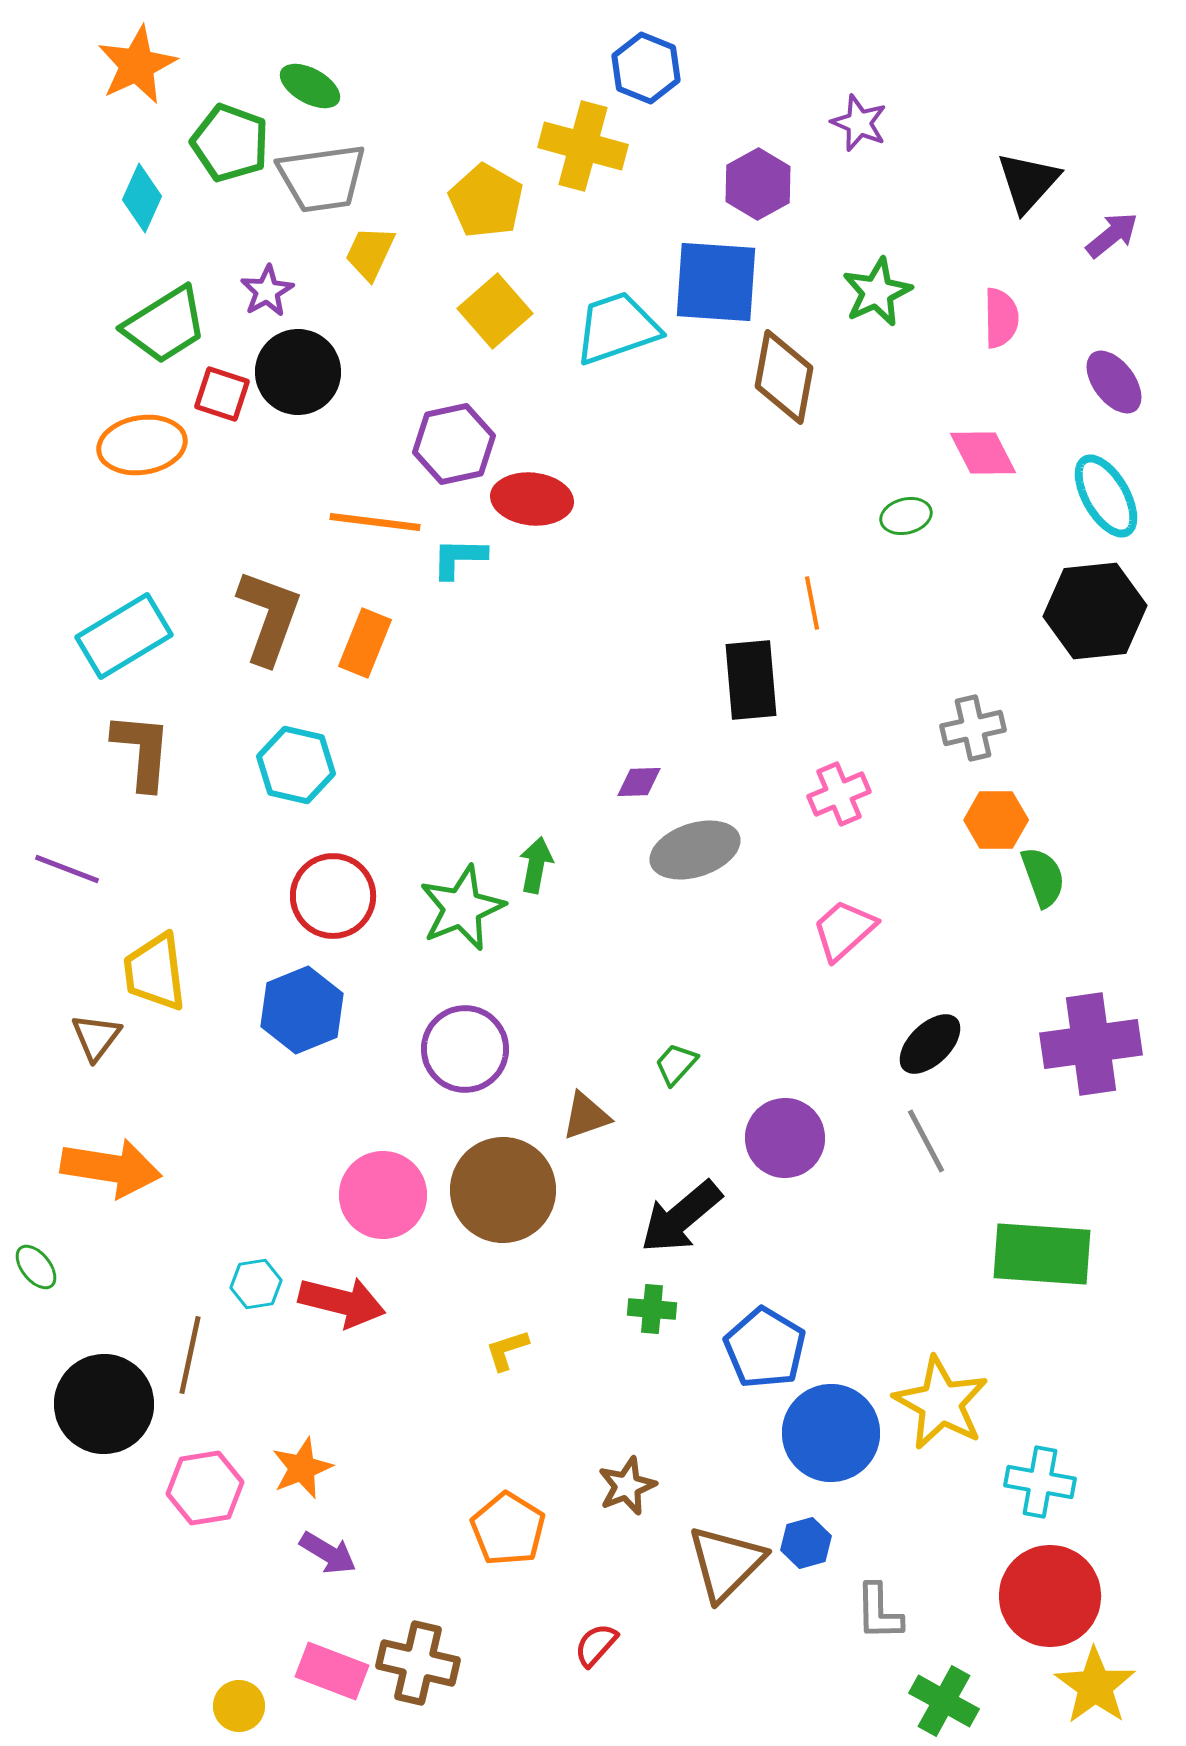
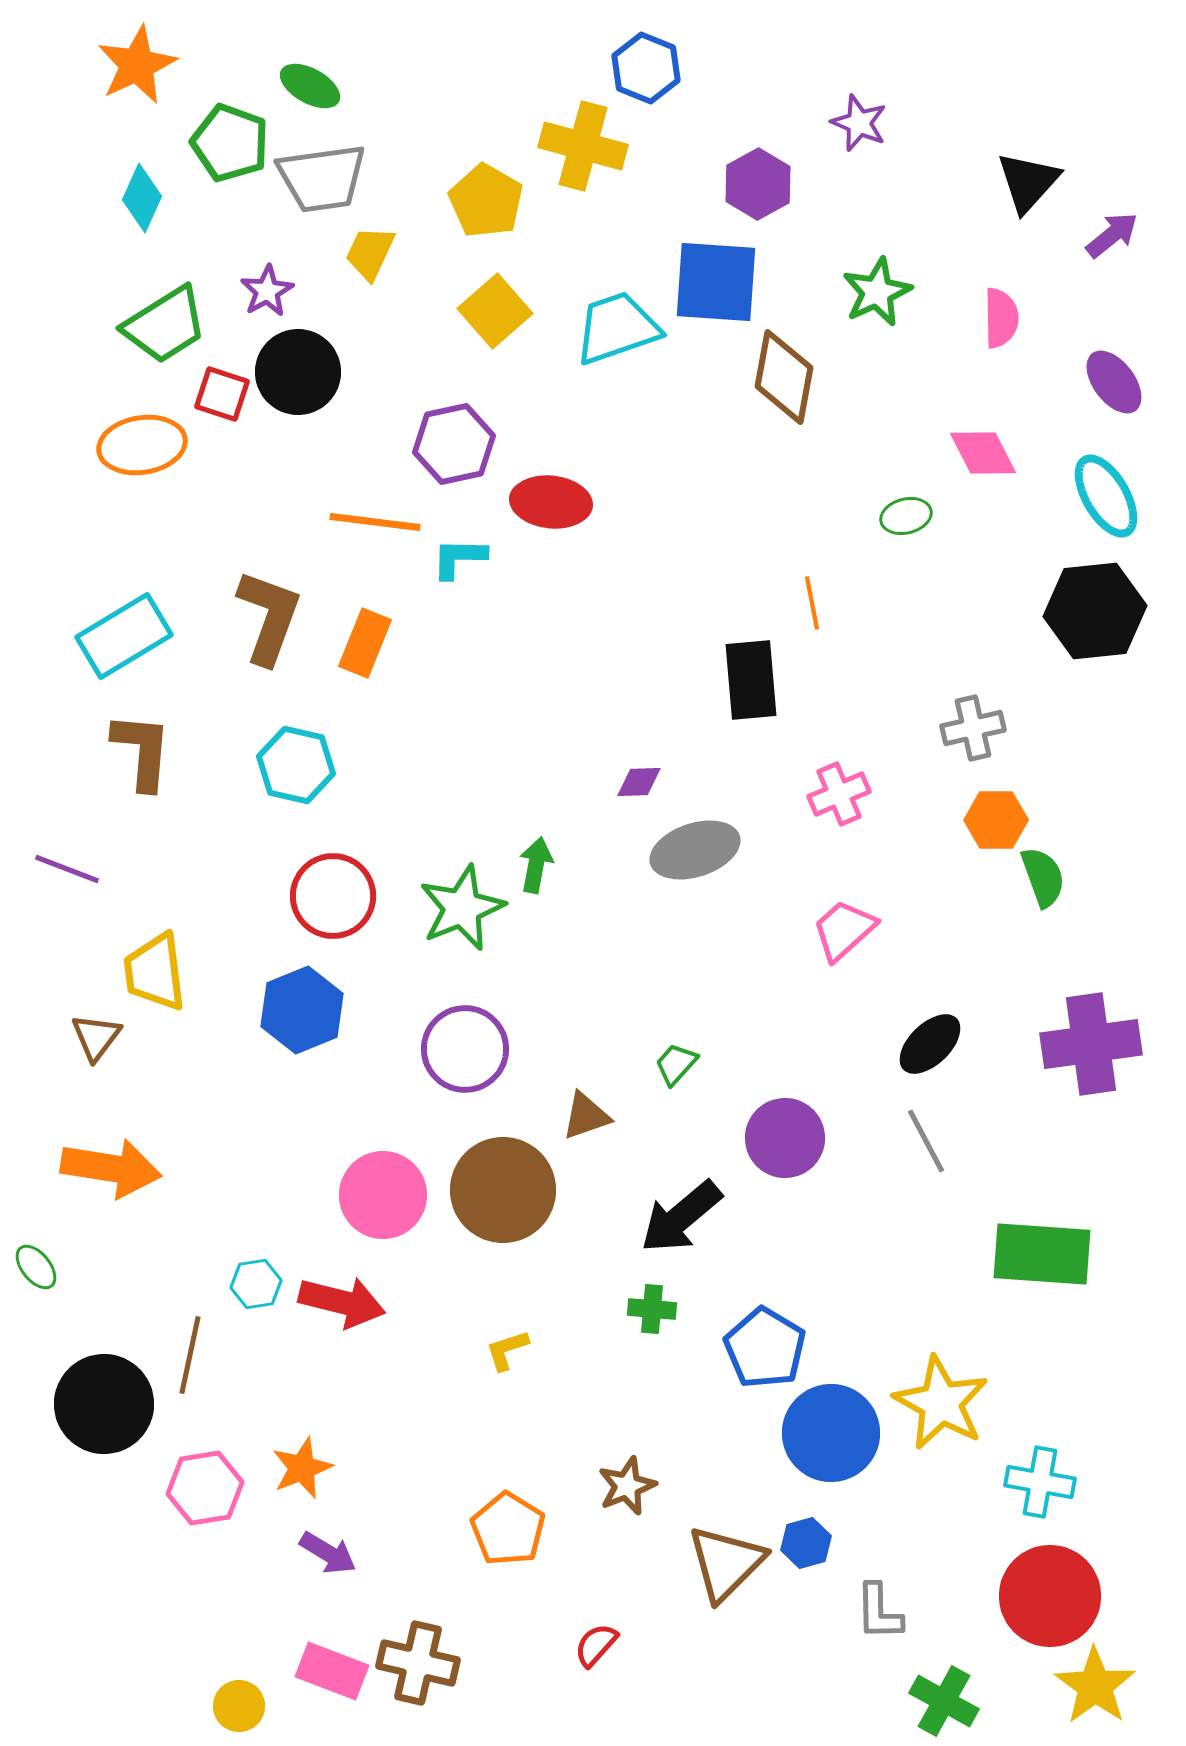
red ellipse at (532, 499): moved 19 px right, 3 px down
